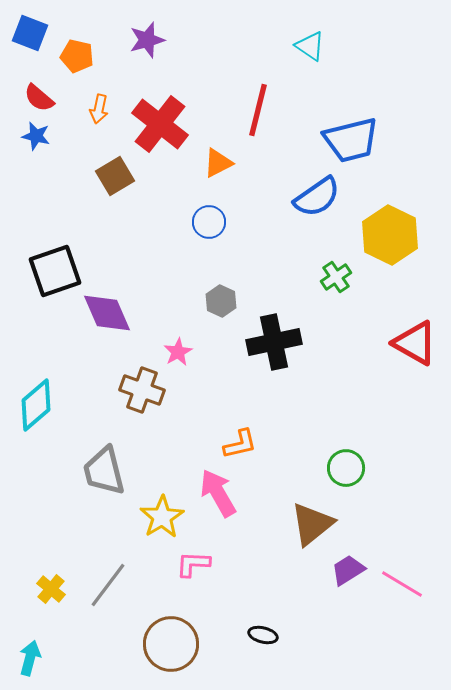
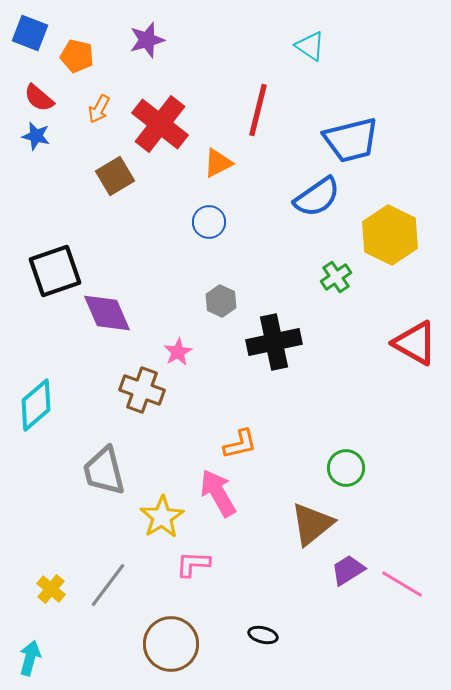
orange arrow: rotated 16 degrees clockwise
